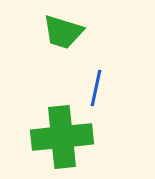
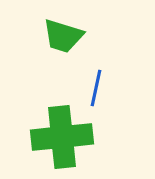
green trapezoid: moved 4 px down
